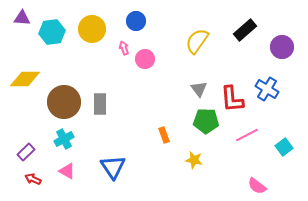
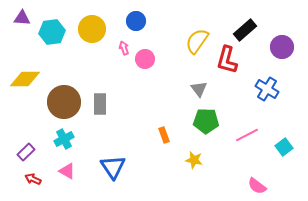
red L-shape: moved 5 px left, 39 px up; rotated 20 degrees clockwise
